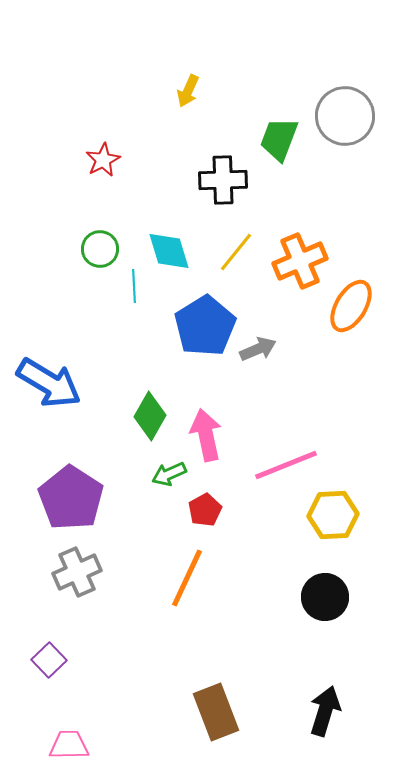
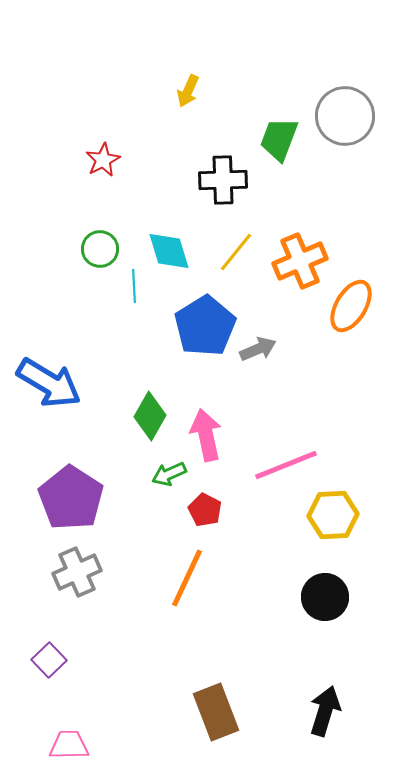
red pentagon: rotated 16 degrees counterclockwise
